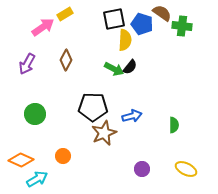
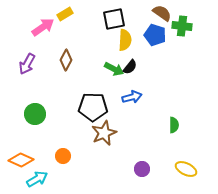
blue pentagon: moved 13 px right, 11 px down
blue arrow: moved 19 px up
